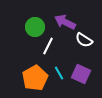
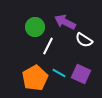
cyan line: rotated 32 degrees counterclockwise
